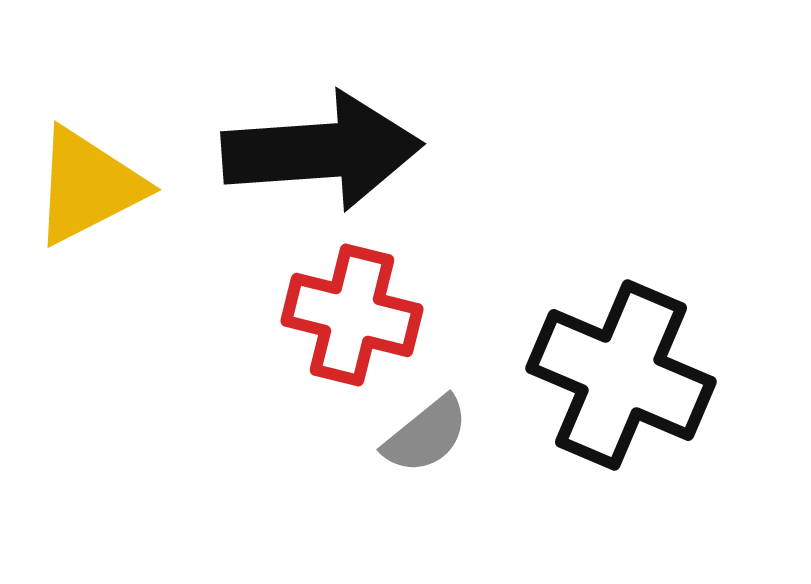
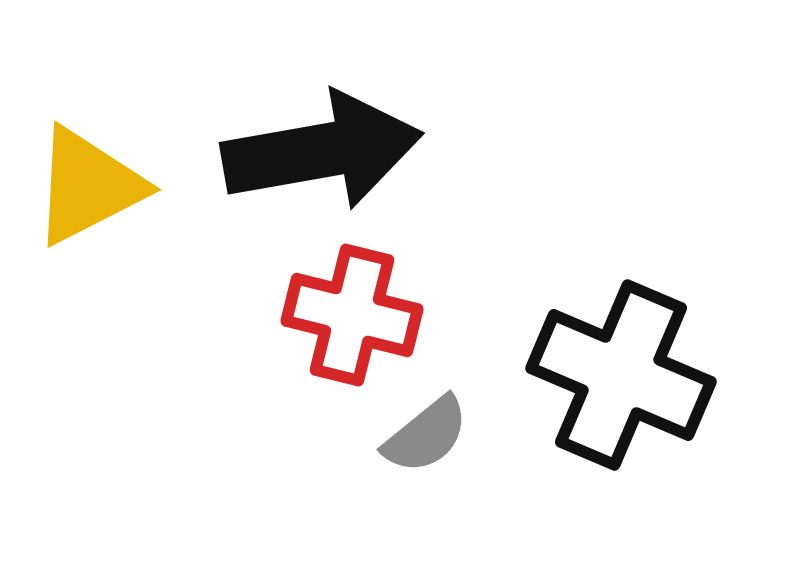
black arrow: rotated 6 degrees counterclockwise
